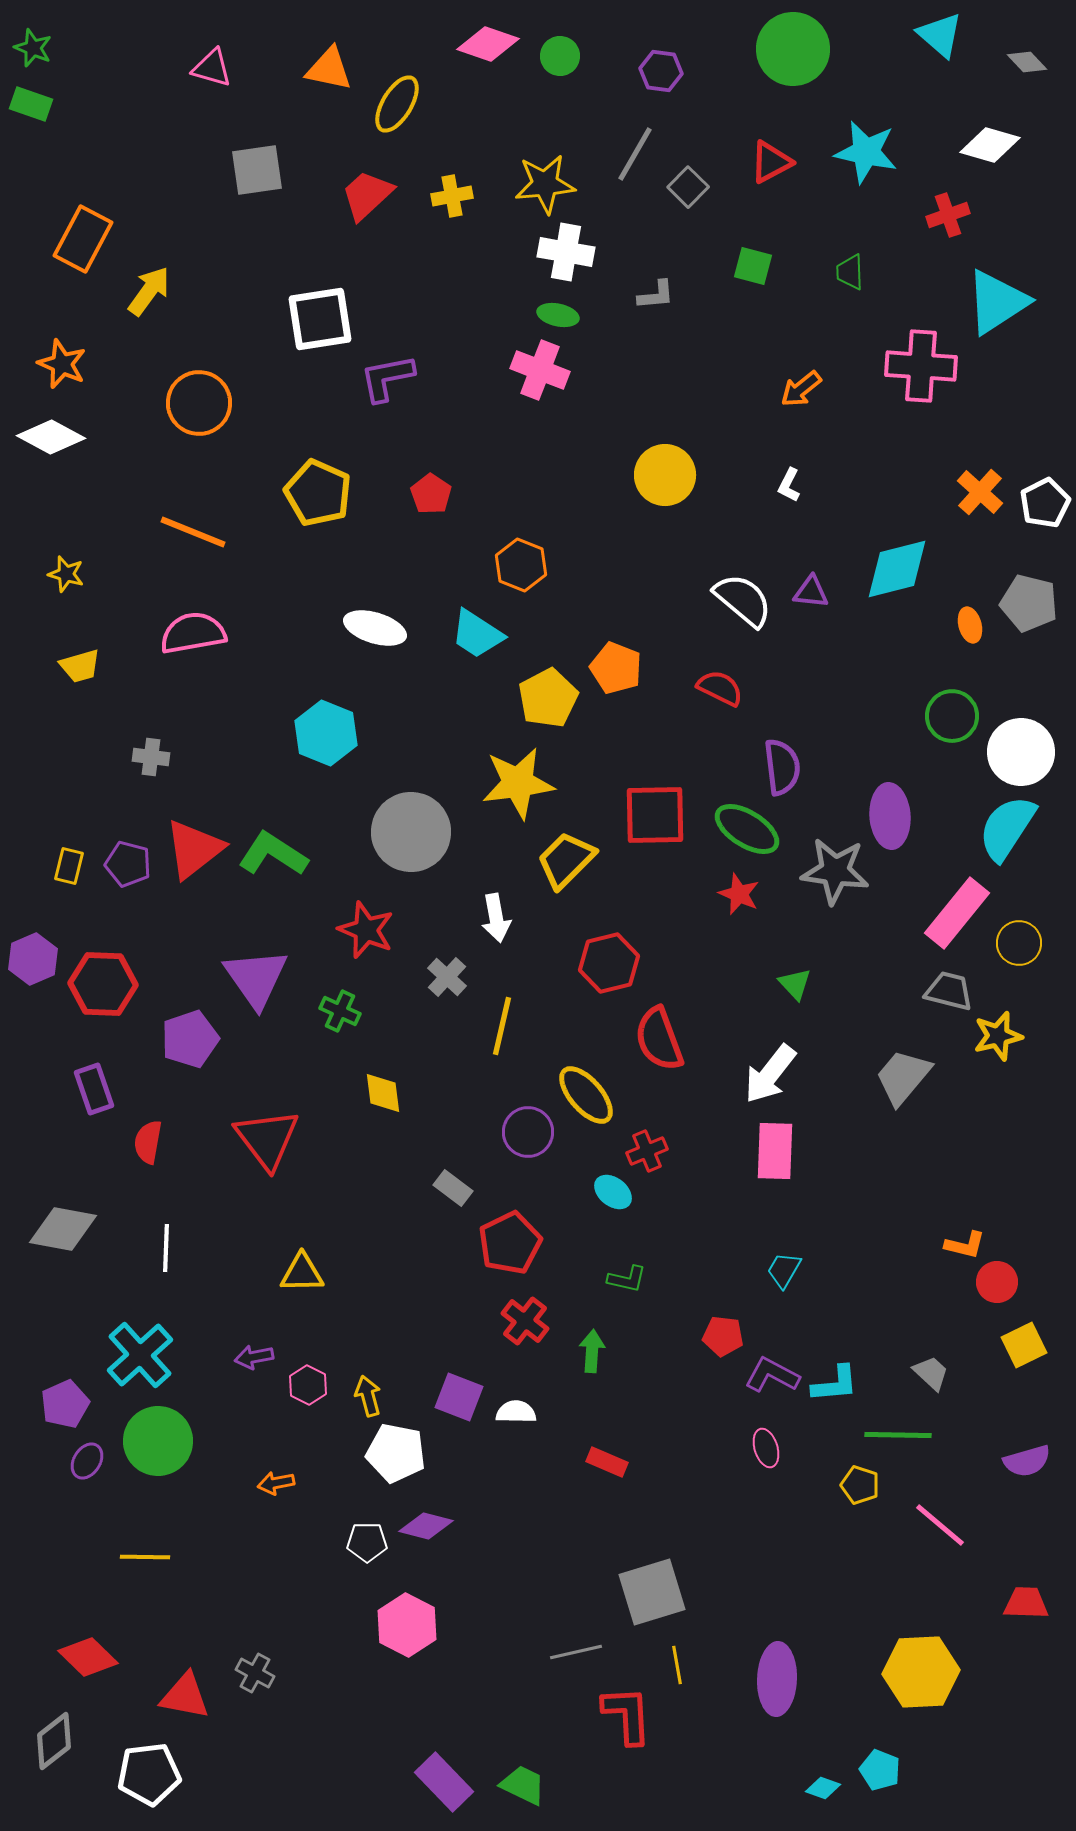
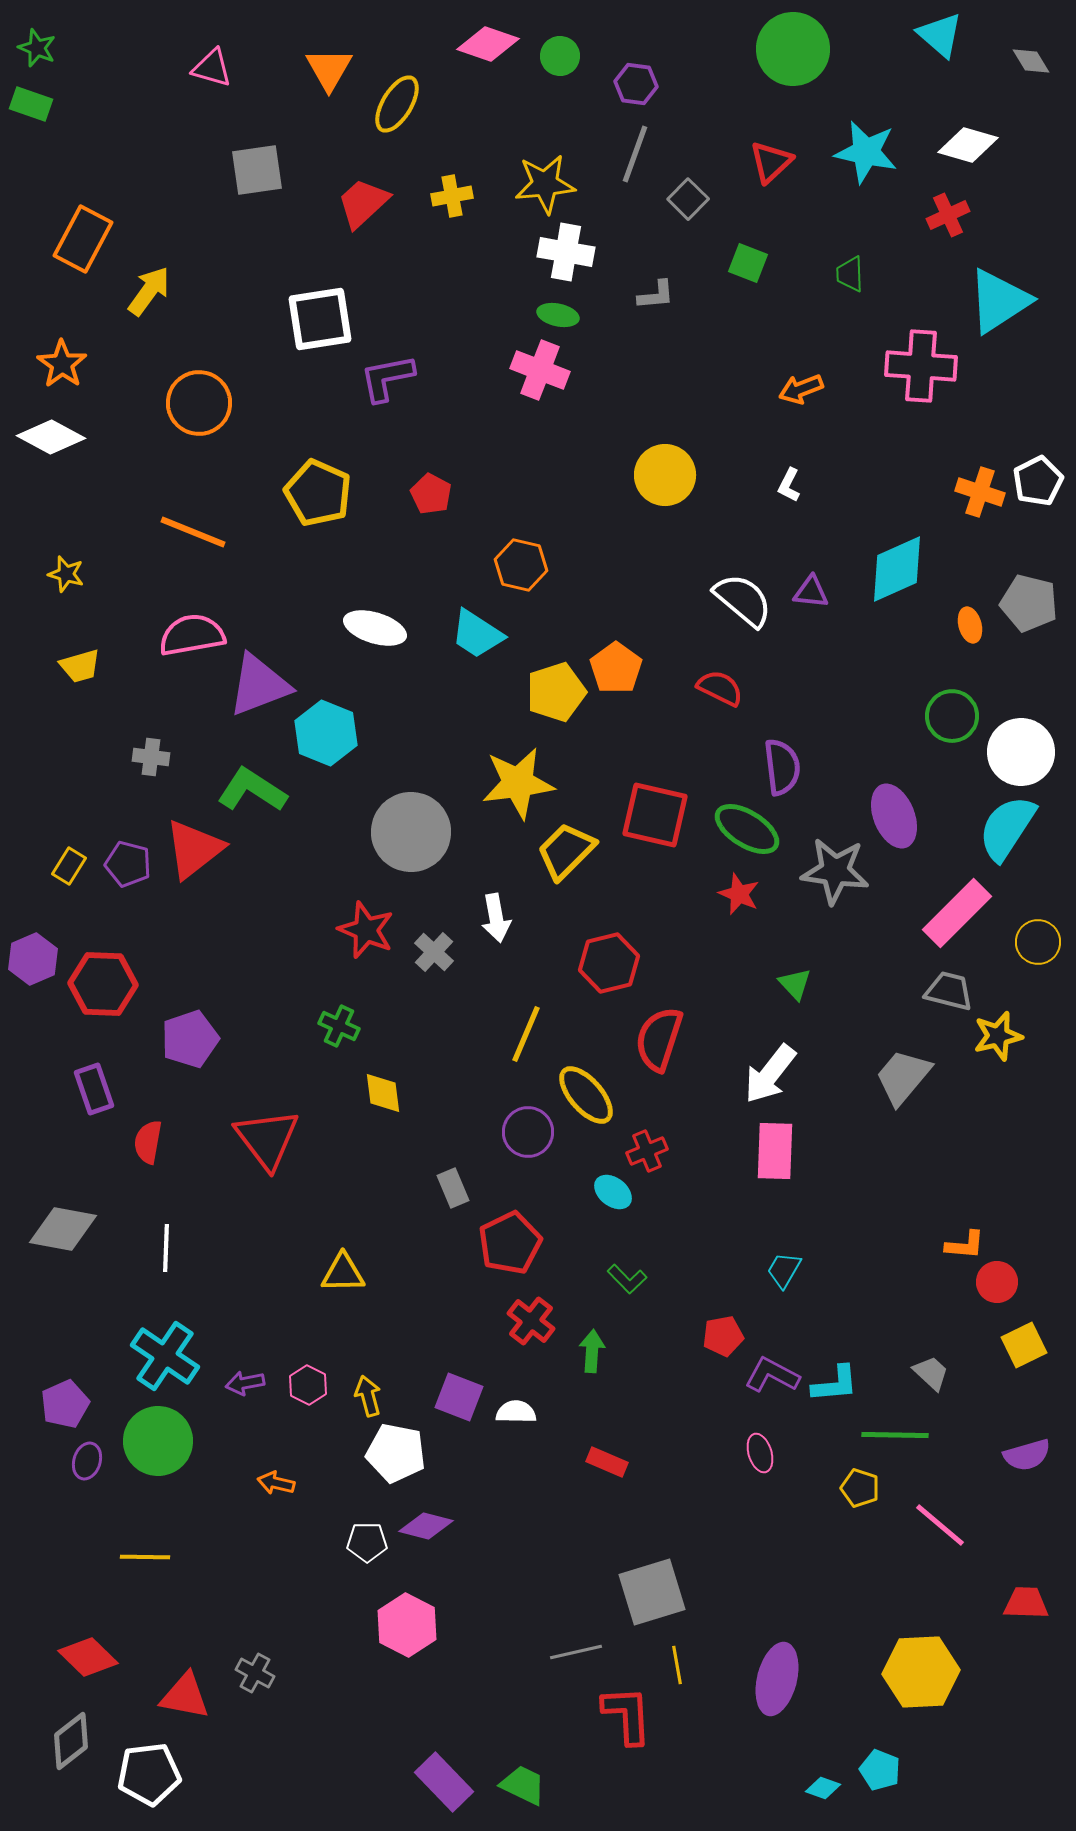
green star at (33, 48): moved 4 px right
gray diamond at (1027, 62): moved 4 px right, 1 px up; rotated 12 degrees clockwise
orange triangle at (329, 69): rotated 48 degrees clockwise
purple hexagon at (661, 71): moved 25 px left, 13 px down
white diamond at (990, 145): moved 22 px left
gray line at (635, 154): rotated 10 degrees counterclockwise
red triangle at (771, 162): rotated 15 degrees counterclockwise
gray square at (688, 187): moved 12 px down
red trapezoid at (367, 195): moved 4 px left, 8 px down
red cross at (948, 215): rotated 6 degrees counterclockwise
green square at (753, 266): moved 5 px left, 3 px up; rotated 6 degrees clockwise
green trapezoid at (850, 272): moved 2 px down
cyan triangle at (997, 302): moved 2 px right, 1 px up
orange star at (62, 364): rotated 12 degrees clockwise
orange arrow at (801, 389): rotated 18 degrees clockwise
orange cross at (980, 492): rotated 24 degrees counterclockwise
red pentagon at (431, 494): rotated 6 degrees counterclockwise
white pentagon at (1045, 503): moved 7 px left, 22 px up
orange hexagon at (521, 565): rotated 9 degrees counterclockwise
cyan diamond at (897, 569): rotated 10 degrees counterclockwise
pink semicircle at (193, 633): moved 1 px left, 2 px down
orange pentagon at (616, 668): rotated 15 degrees clockwise
yellow pentagon at (548, 698): moved 8 px right, 6 px up; rotated 10 degrees clockwise
red square at (655, 815): rotated 14 degrees clockwise
purple ellipse at (890, 816): moved 4 px right; rotated 18 degrees counterclockwise
green L-shape at (273, 854): moved 21 px left, 64 px up
yellow trapezoid at (566, 860): moved 9 px up
yellow rectangle at (69, 866): rotated 18 degrees clockwise
pink rectangle at (957, 913): rotated 6 degrees clockwise
yellow circle at (1019, 943): moved 19 px right, 1 px up
gray cross at (447, 977): moved 13 px left, 25 px up
purple triangle at (256, 978): moved 3 px right, 293 px up; rotated 44 degrees clockwise
green cross at (340, 1011): moved 1 px left, 15 px down
yellow line at (502, 1026): moved 24 px right, 8 px down; rotated 10 degrees clockwise
red semicircle at (659, 1039): rotated 38 degrees clockwise
gray rectangle at (453, 1188): rotated 30 degrees clockwise
orange L-shape at (965, 1245): rotated 9 degrees counterclockwise
yellow triangle at (302, 1273): moved 41 px right
green L-shape at (627, 1279): rotated 33 degrees clockwise
red cross at (525, 1321): moved 6 px right
red pentagon at (723, 1336): rotated 18 degrees counterclockwise
cyan cross at (140, 1355): moved 25 px right, 1 px down; rotated 14 degrees counterclockwise
purple arrow at (254, 1357): moved 9 px left, 26 px down
green line at (898, 1435): moved 3 px left
pink ellipse at (766, 1448): moved 6 px left, 5 px down
purple ellipse at (87, 1461): rotated 15 degrees counterclockwise
purple semicircle at (1027, 1461): moved 6 px up
orange arrow at (276, 1483): rotated 24 degrees clockwise
yellow pentagon at (860, 1485): moved 3 px down
purple ellipse at (777, 1679): rotated 12 degrees clockwise
gray diamond at (54, 1741): moved 17 px right
